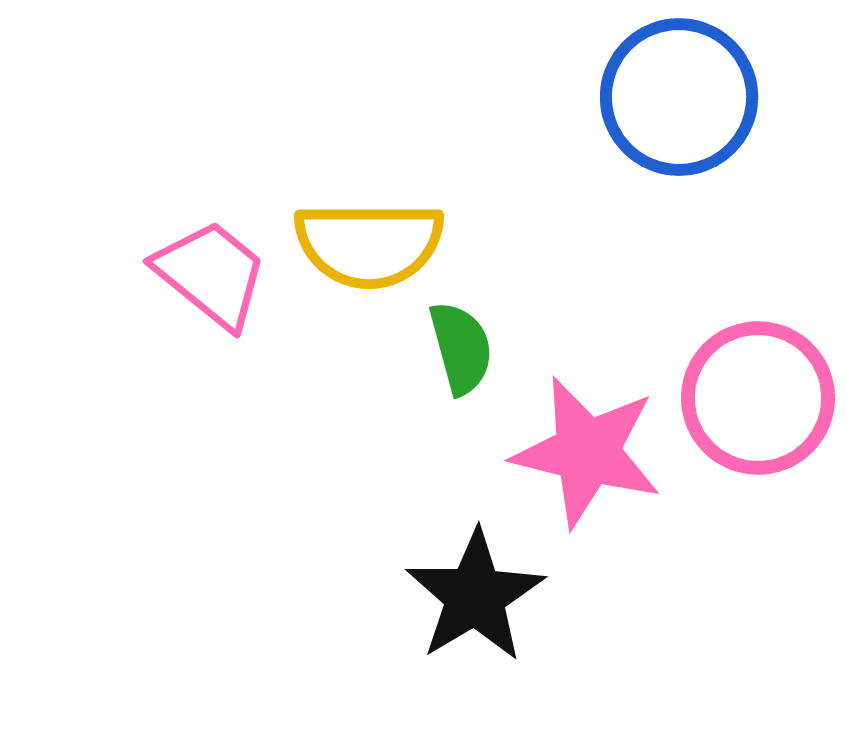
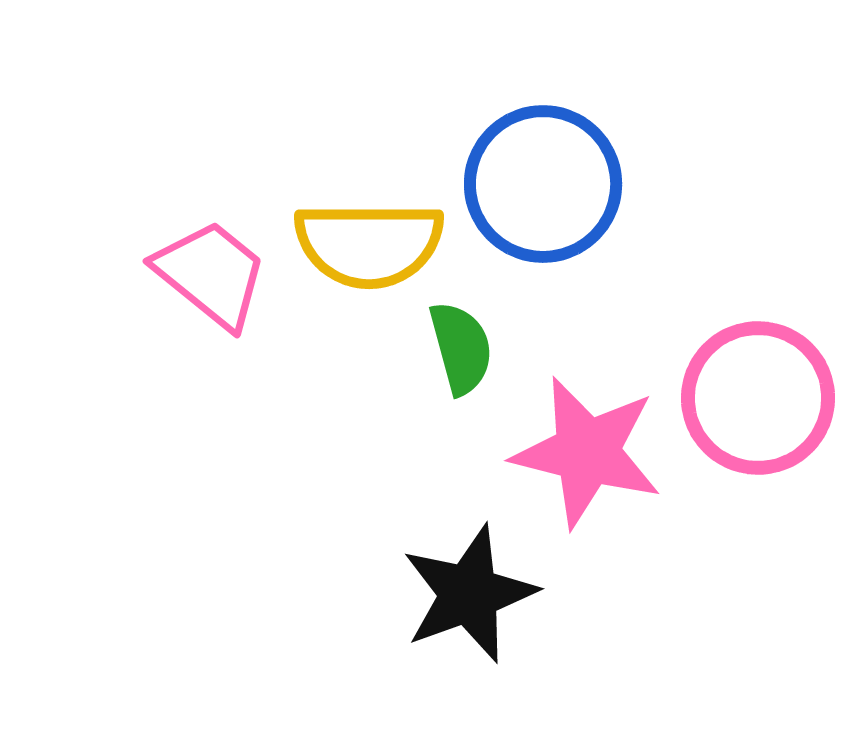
blue circle: moved 136 px left, 87 px down
black star: moved 6 px left, 2 px up; rotated 11 degrees clockwise
